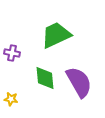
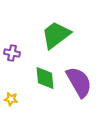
green trapezoid: rotated 12 degrees counterclockwise
